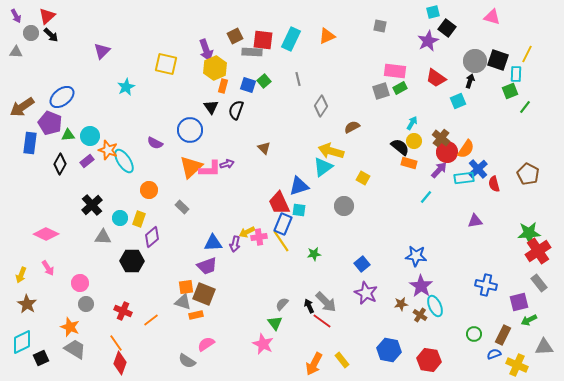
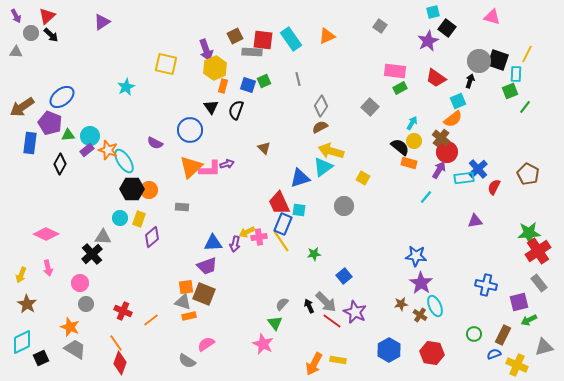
gray square at (380, 26): rotated 24 degrees clockwise
cyan rectangle at (291, 39): rotated 60 degrees counterclockwise
purple triangle at (102, 51): moved 29 px up; rotated 12 degrees clockwise
gray circle at (475, 61): moved 4 px right
green square at (264, 81): rotated 16 degrees clockwise
gray square at (381, 91): moved 11 px left, 16 px down; rotated 30 degrees counterclockwise
brown semicircle at (352, 127): moved 32 px left
orange semicircle at (466, 149): moved 13 px left, 30 px up; rotated 18 degrees clockwise
purple rectangle at (87, 161): moved 11 px up
purple arrow at (439, 170): rotated 12 degrees counterclockwise
red semicircle at (494, 184): moved 3 px down; rotated 42 degrees clockwise
blue triangle at (299, 186): moved 1 px right, 8 px up
black cross at (92, 205): moved 49 px down
gray rectangle at (182, 207): rotated 40 degrees counterclockwise
black hexagon at (132, 261): moved 72 px up
blue square at (362, 264): moved 18 px left, 12 px down
pink arrow at (48, 268): rotated 21 degrees clockwise
purple star at (421, 286): moved 3 px up
purple star at (366, 293): moved 11 px left, 19 px down
orange rectangle at (196, 315): moved 7 px left, 1 px down
red line at (322, 321): moved 10 px right
gray triangle at (544, 347): rotated 12 degrees counterclockwise
blue hexagon at (389, 350): rotated 20 degrees clockwise
yellow rectangle at (342, 360): moved 4 px left; rotated 42 degrees counterclockwise
red hexagon at (429, 360): moved 3 px right, 7 px up
